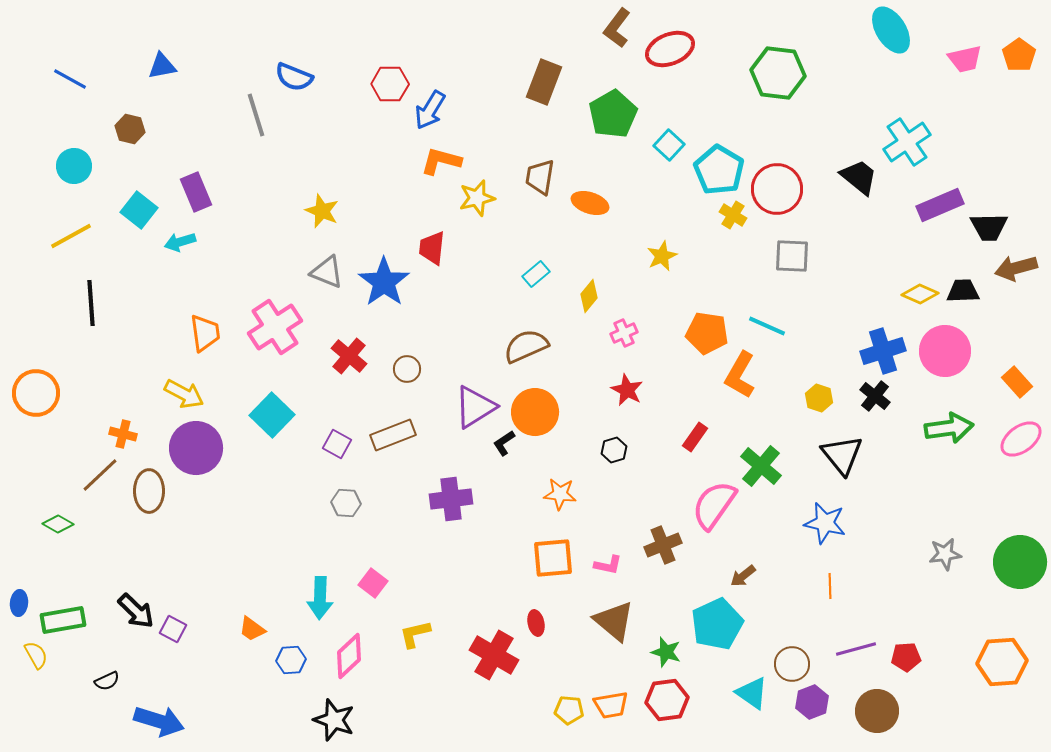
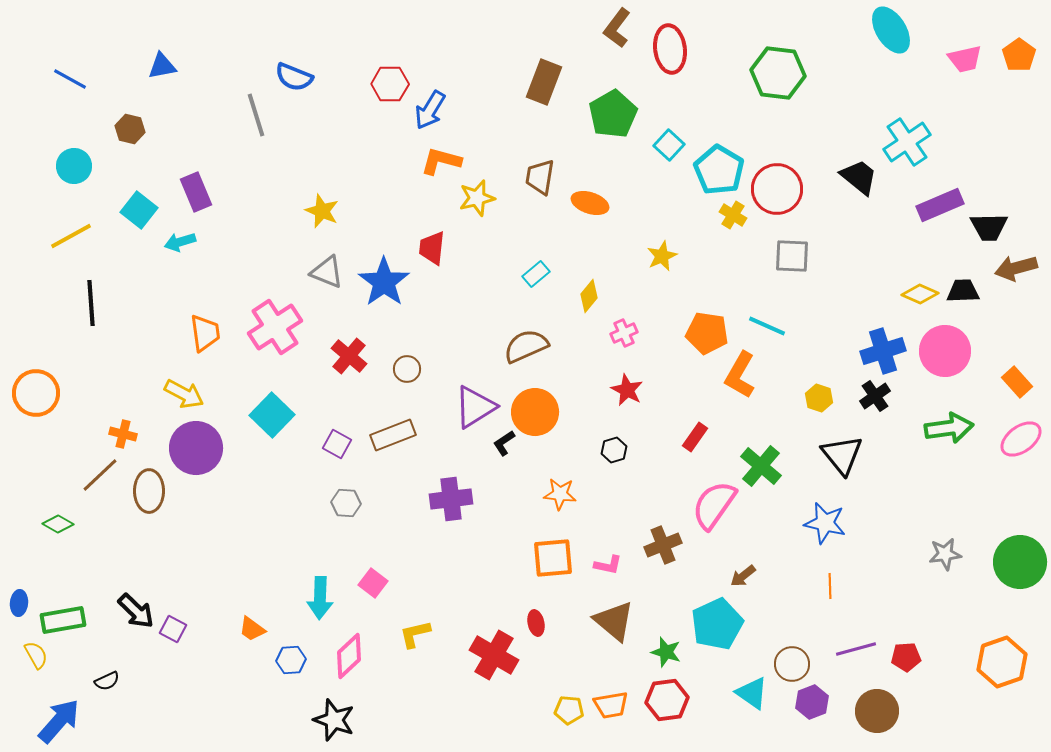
red ellipse at (670, 49): rotated 75 degrees counterclockwise
black cross at (875, 396): rotated 16 degrees clockwise
orange hexagon at (1002, 662): rotated 15 degrees counterclockwise
blue arrow at (159, 721): moved 100 px left; rotated 66 degrees counterclockwise
